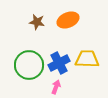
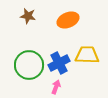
brown star: moved 9 px left, 6 px up
yellow trapezoid: moved 4 px up
